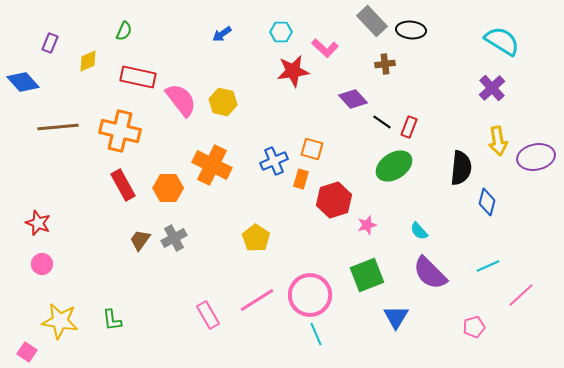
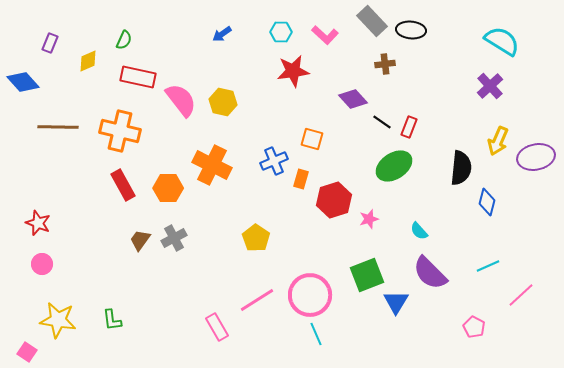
green semicircle at (124, 31): moved 9 px down
pink L-shape at (325, 48): moved 13 px up
purple cross at (492, 88): moved 2 px left, 2 px up
brown line at (58, 127): rotated 6 degrees clockwise
yellow arrow at (498, 141): rotated 32 degrees clockwise
orange square at (312, 149): moved 10 px up
pink star at (367, 225): moved 2 px right, 6 px up
pink rectangle at (208, 315): moved 9 px right, 12 px down
blue triangle at (396, 317): moved 15 px up
yellow star at (60, 321): moved 2 px left, 1 px up
pink pentagon at (474, 327): rotated 30 degrees counterclockwise
